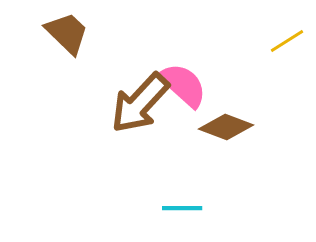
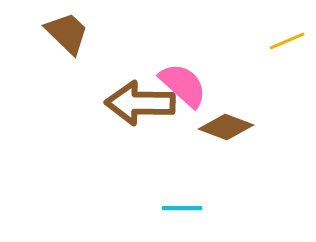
yellow line: rotated 9 degrees clockwise
brown arrow: rotated 48 degrees clockwise
